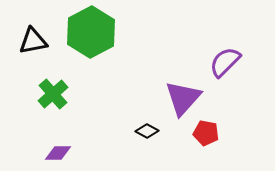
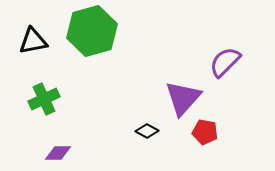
green hexagon: moved 1 px right, 1 px up; rotated 12 degrees clockwise
green cross: moved 9 px left, 5 px down; rotated 16 degrees clockwise
red pentagon: moved 1 px left, 1 px up
